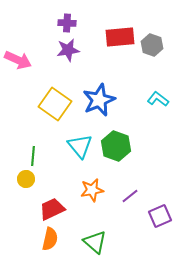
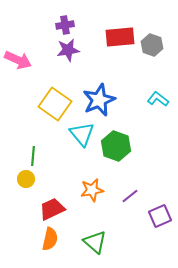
purple cross: moved 2 px left, 2 px down; rotated 12 degrees counterclockwise
cyan triangle: moved 2 px right, 12 px up
